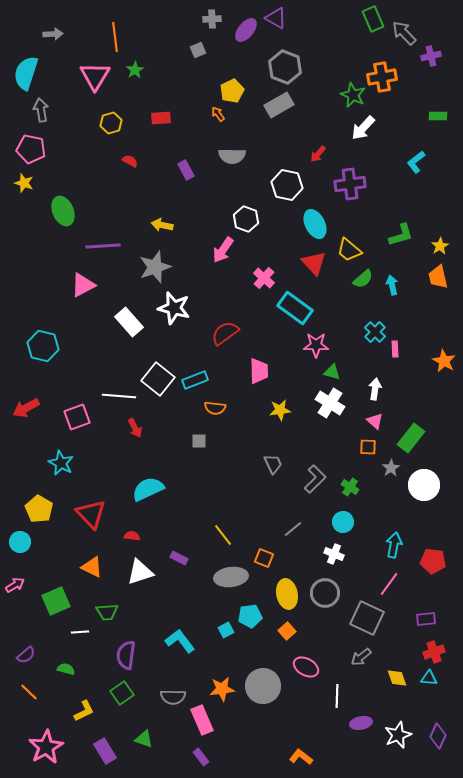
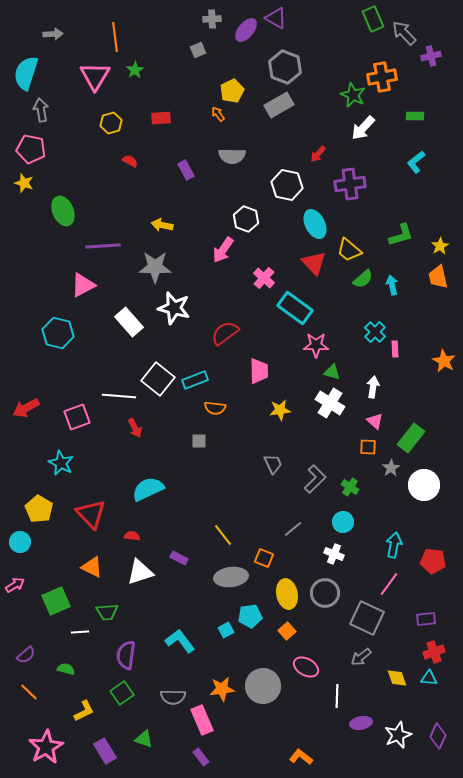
green rectangle at (438, 116): moved 23 px left
gray star at (155, 267): rotated 20 degrees clockwise
cyan hexagon at (43, 346): moved 15 px right, 13 px up
white arrow at (375, 389): moved 2 px left, 2 px up
